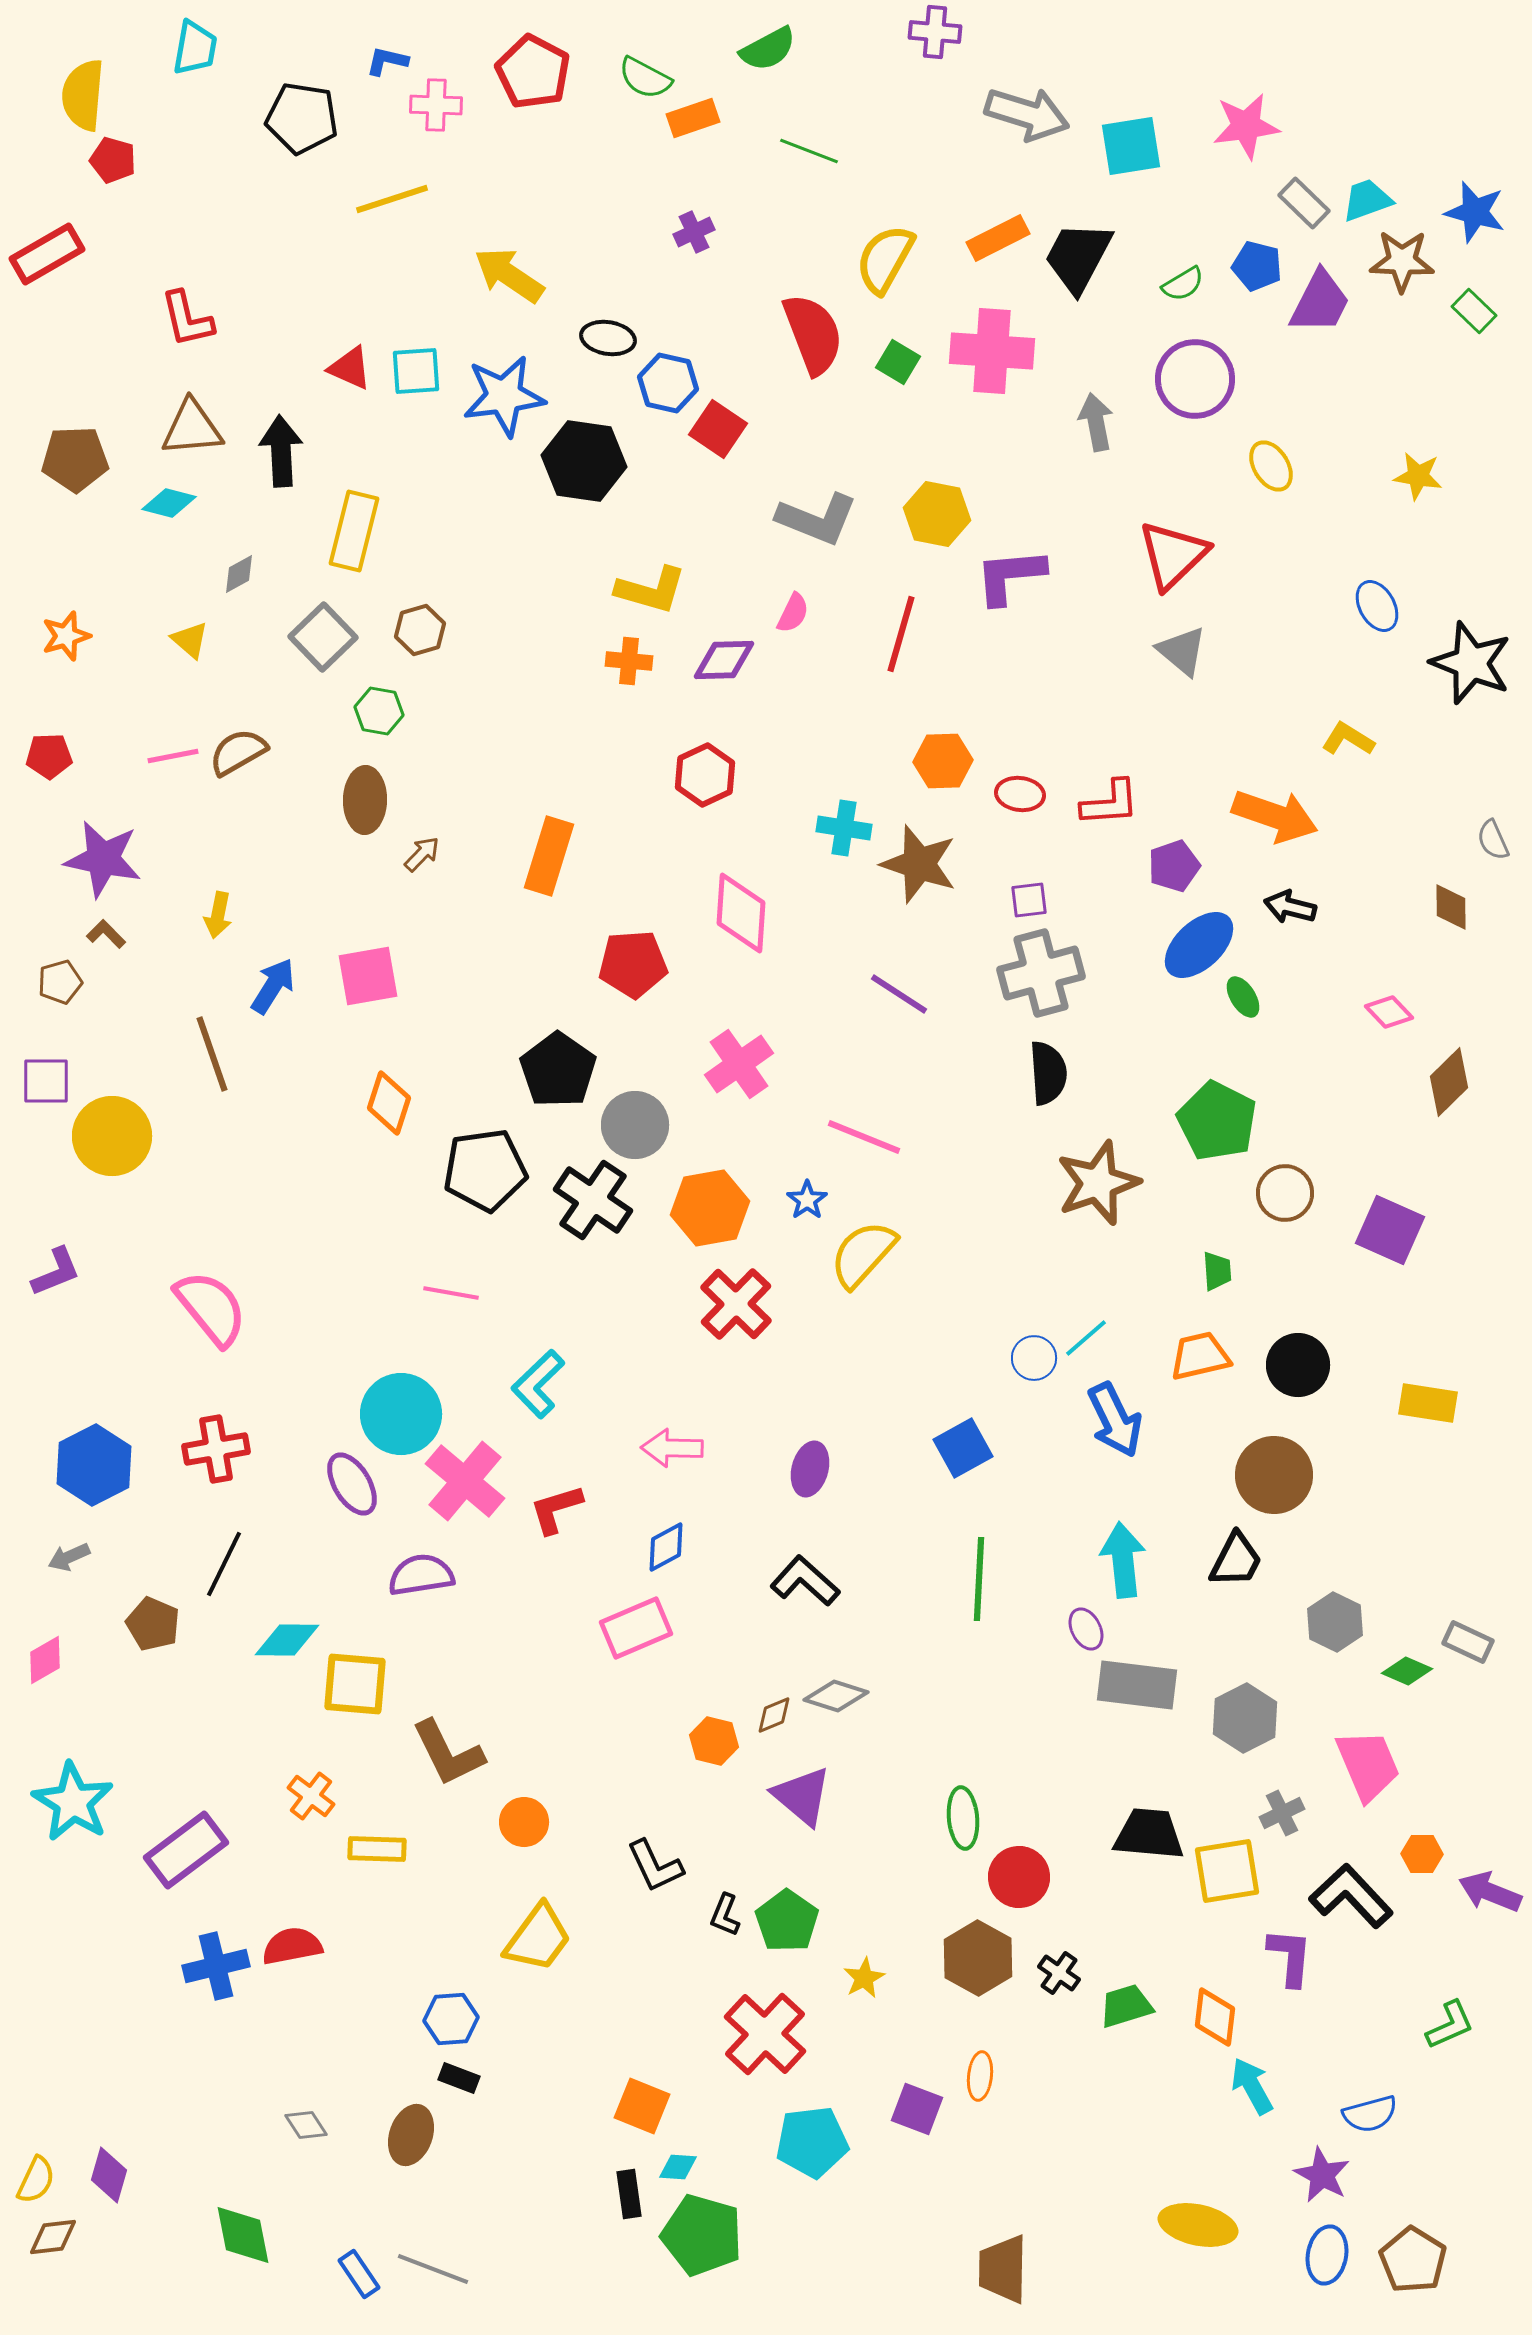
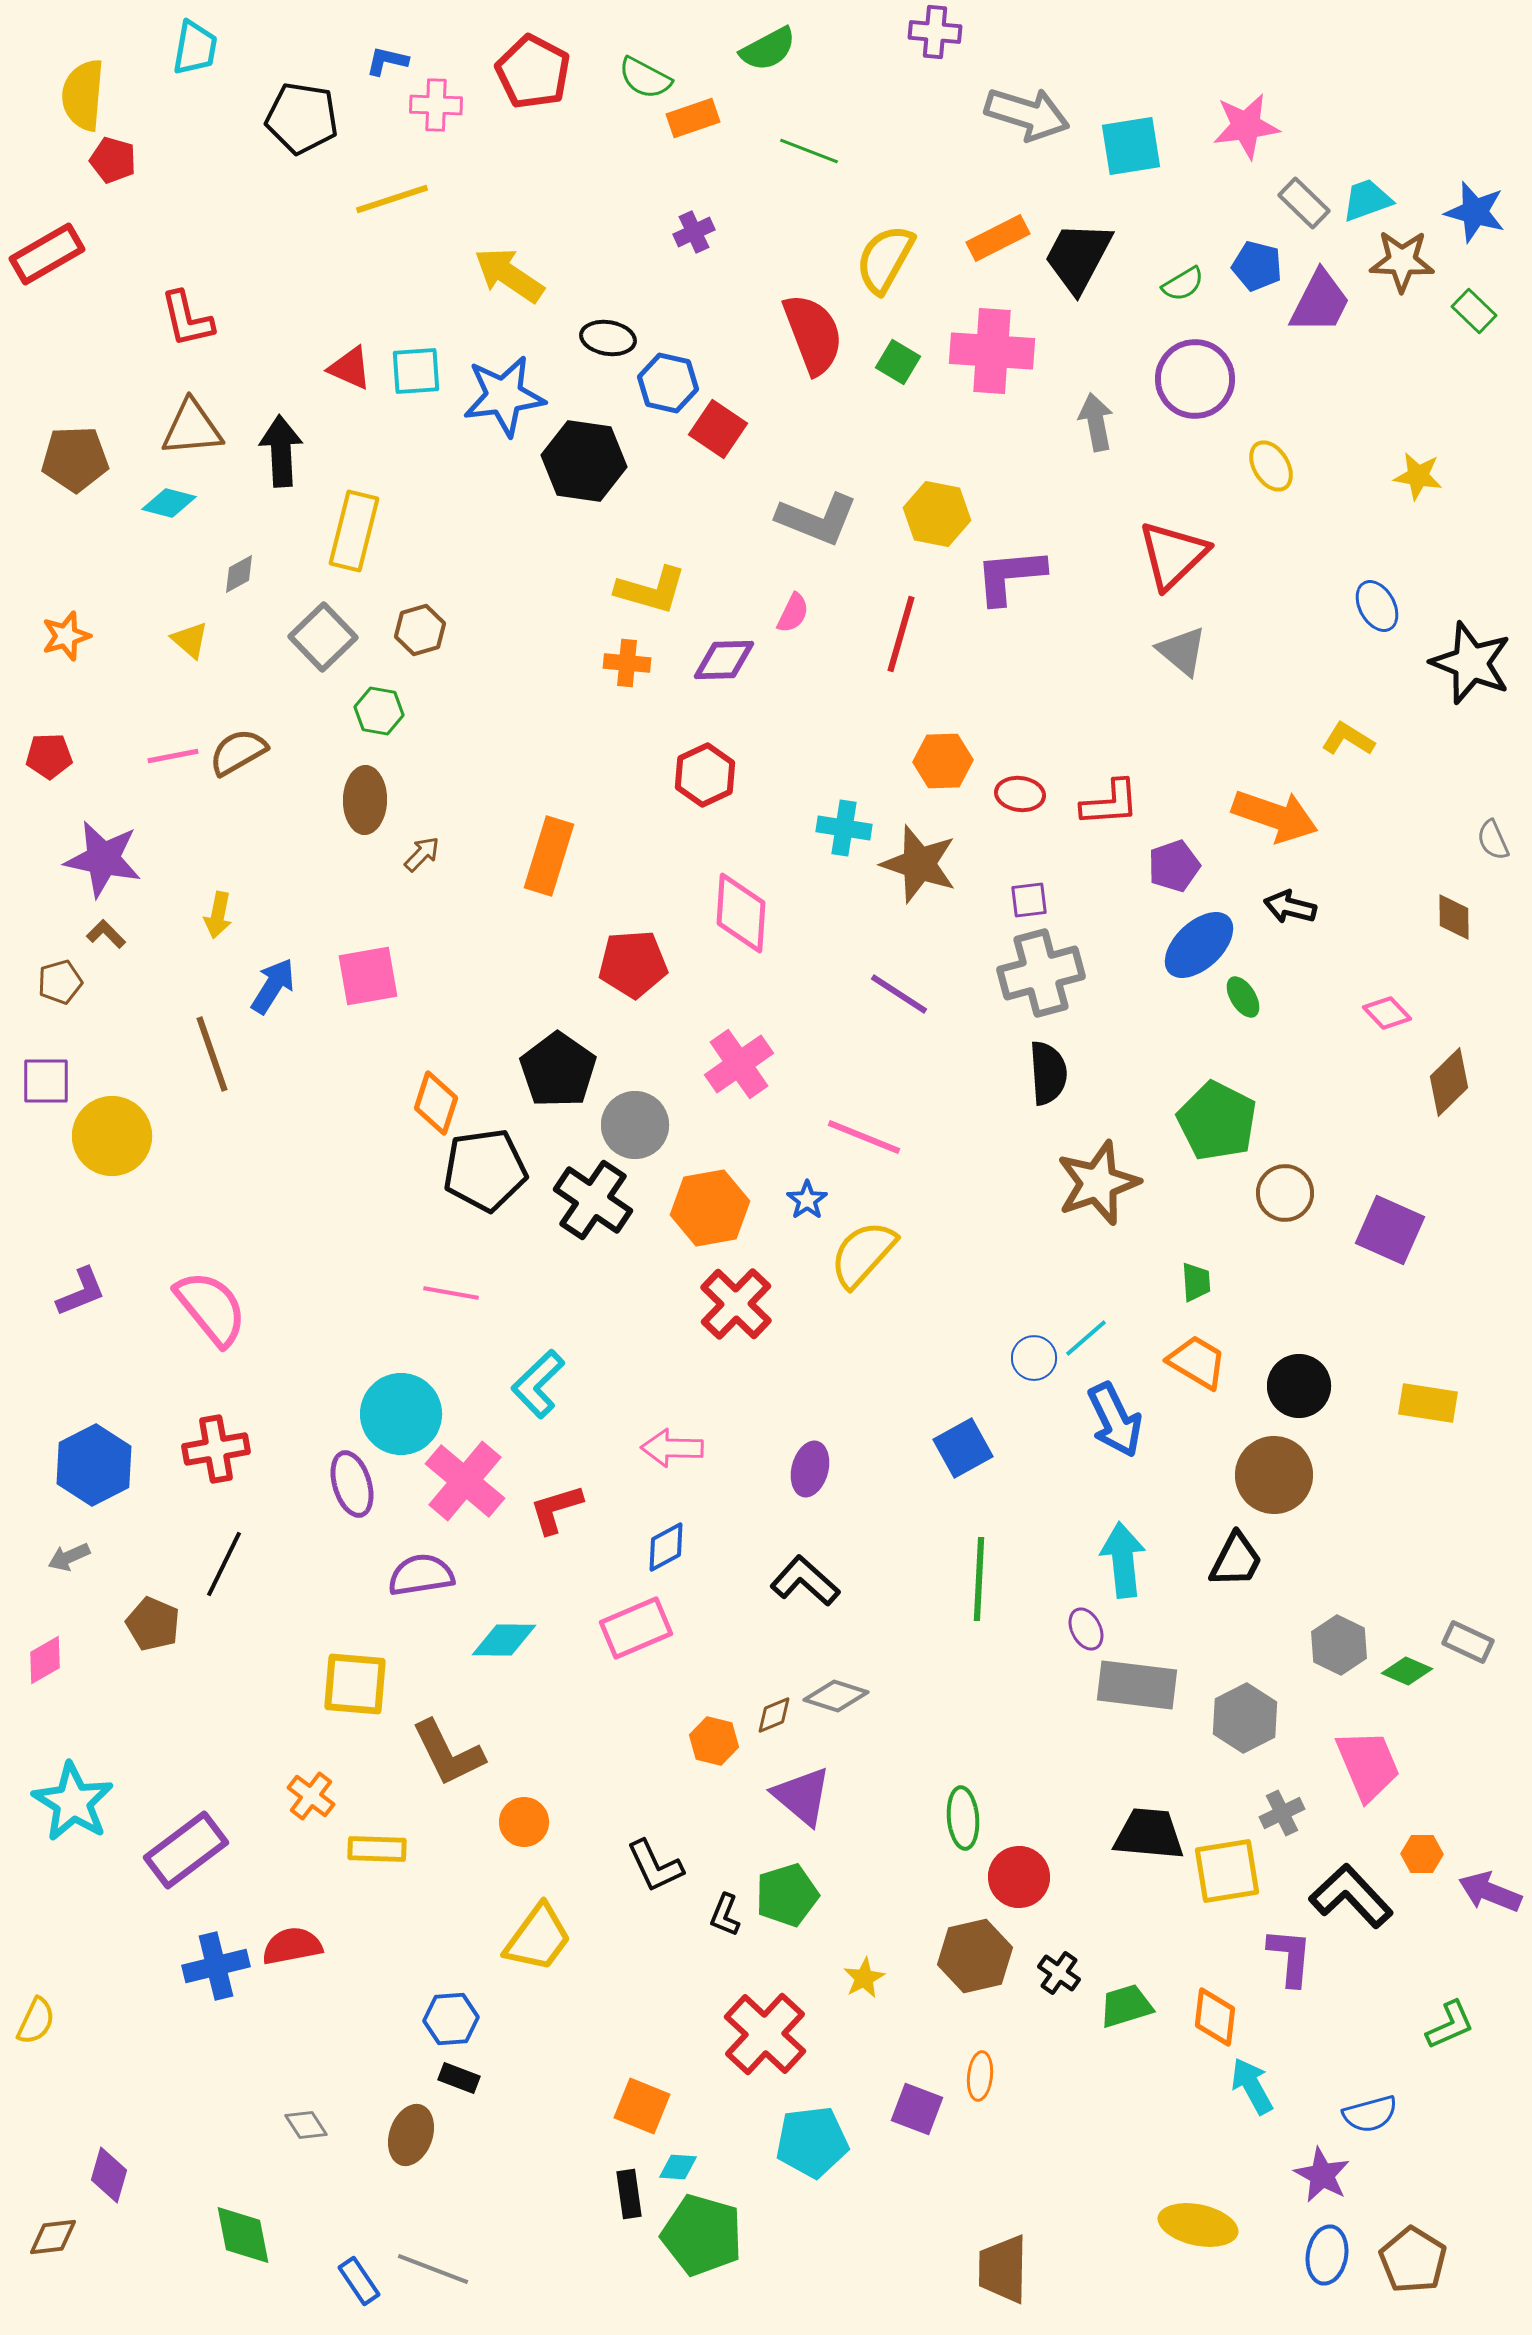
orange cross at (629, 661): moved 2 px left, 2 px down
brown diamond at (1451, 907): moved 3 px right, 10 px down
pink diamond at (1389, 1012): moved 2 px left, 1 px down
orange diamond at (389, 1103): moved 47 px right
green trapezoid at (1217, 1271): moved 21 px left, 11 px down
purple L-shape at (56, 1272): moved 25 px right, 20 px down
orange trapezoid at (1200, 1356): moved 3 px left, 6 px down; rotated 44 degrees clockwise
black circle at (1298, 1365): moved 1 px right, 21 px down
purple ellipse at (352, 1484): rotated 14 degrees clockwise
gray hexagon at (1335, 1622): moved 4 px right, 23 px down
cyan diamond at (287, 1640): moved 217 px right
green pentagon at (787, 1921): moved 26 px up; rotated 20 degrees clockwise
brown hexagon at (978, 1958): moved 3 px left, 2 px up; rotated 18 degrees clockwise
yellow semicircle at (36, 2180): moved 159 px up
blue rectangle at (359, 2274): moved 7 px down
